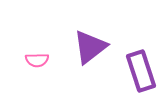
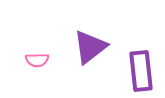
purple rectangle: rotated 12 degrees clockwise
